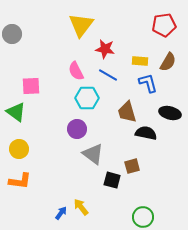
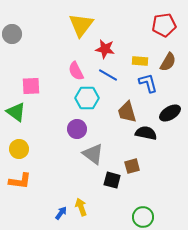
black ellipse: rotated 45 degrees counterclockwise
yellow arrow: rotated 18 degrees clockwise
